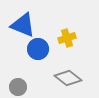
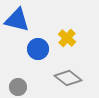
blue triangle: moved 6 px left, 5 px up; rotated 8 degrees counterclockwise
yellow cross: rotated 30 degrees counterclockwise
